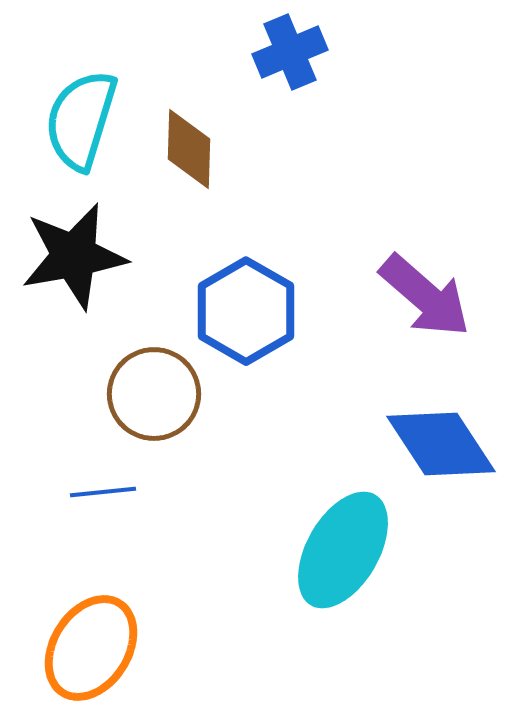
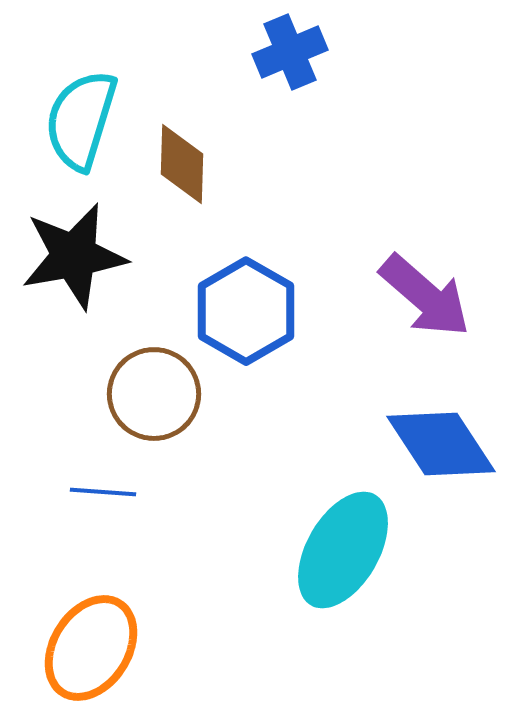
brown diamond: moved 7 px left, 15 px down
blue line: rotated 10 degrees clockwise
